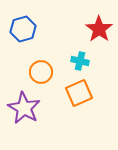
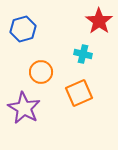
red star: moved 8 px up
cyan cross: moved 3 px right, 7 px up
